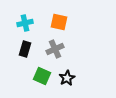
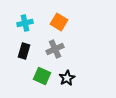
orange square: rotated 18 degrees clockwise
black rectangle: moved 1 px left, 2 px down
